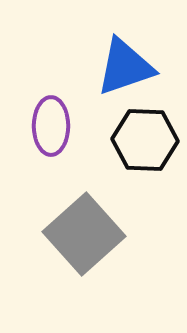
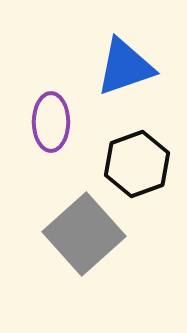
purple ellipse: moved 4 px up
black hexagon: moved 8 px left, 24 px down; rotated 22 degrees counterclockwise
